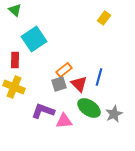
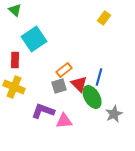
gray square: moved 2 px down
green ellipse: moved 3 px right, 11 px up; rotated 25 degrees clockwise
